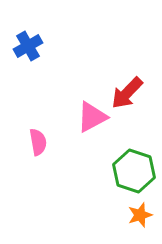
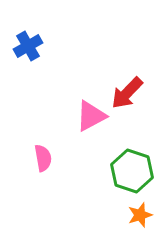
pink triangle: moved 1 px left, 1 px up
pink semicircle: moved 5 px right, 16 px down
green hexagon: moved 2 px left
